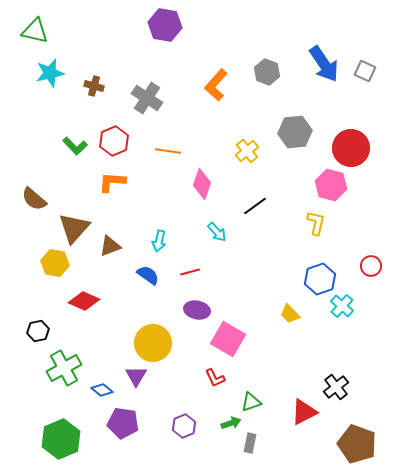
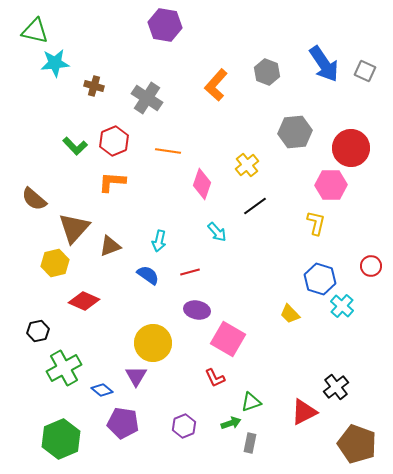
cyan star at (50, 73): moved 5 px right, 10 px up; rotated 8 degrees clockwise
yellow cross at (247, 151): moved 14 px down
pink hexagon at (331, 185): rotated 16 degrees counterclockwise
yellow hexagon at (55, 263): rotated 24 degrees counterclockwise
blue hexagon at (320, 279): rotated 24 degrees counterclockwise
